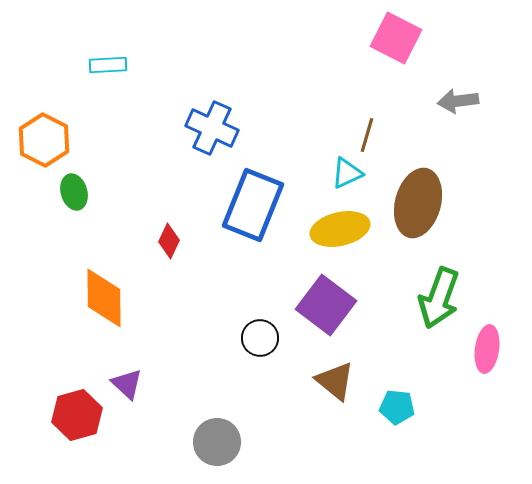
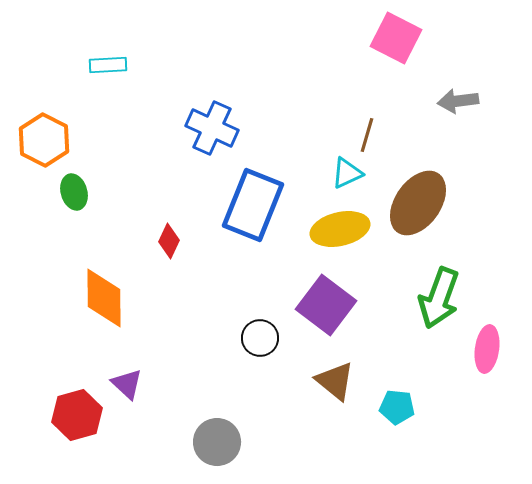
brown ellipse: rotated 20 degrees clockwise
